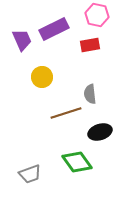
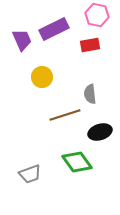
brown line: moved 1 px left, 2 px down
